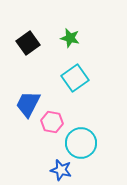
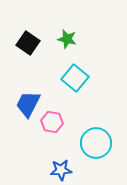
green star: moved 3 px left, 1 px down
black square: rotated 20 degrees counterclockwise
cyan square: rotated 16 degrees counterclockwise
cyan circle: moved 15 px right
blue star: rotated 20 degrees counterclockwise
